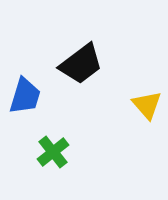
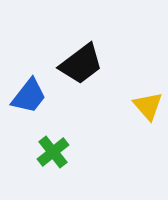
blue trapezoid: moved 4 px right; rotated 21 degrees clockwise
yellow triangle: moved 1 px right, 1 px down
